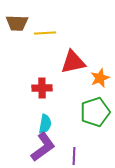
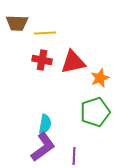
red cross: moved 28 px up; rotated 12 degrees clockwise
